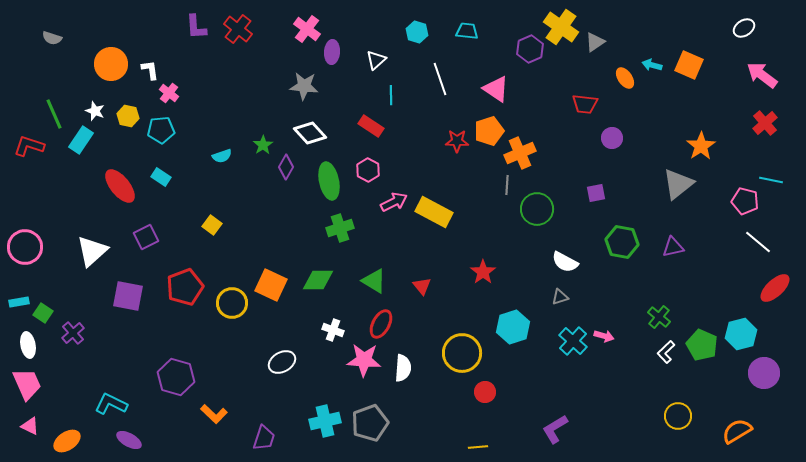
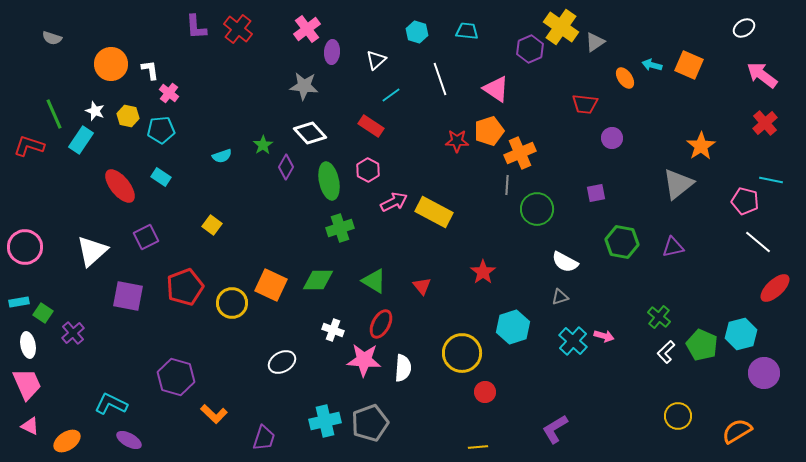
pink cross at (307, 29): rotated 16 degrees clockwise
cyan line at (391, 95): rotated 54 degrees clockwise
